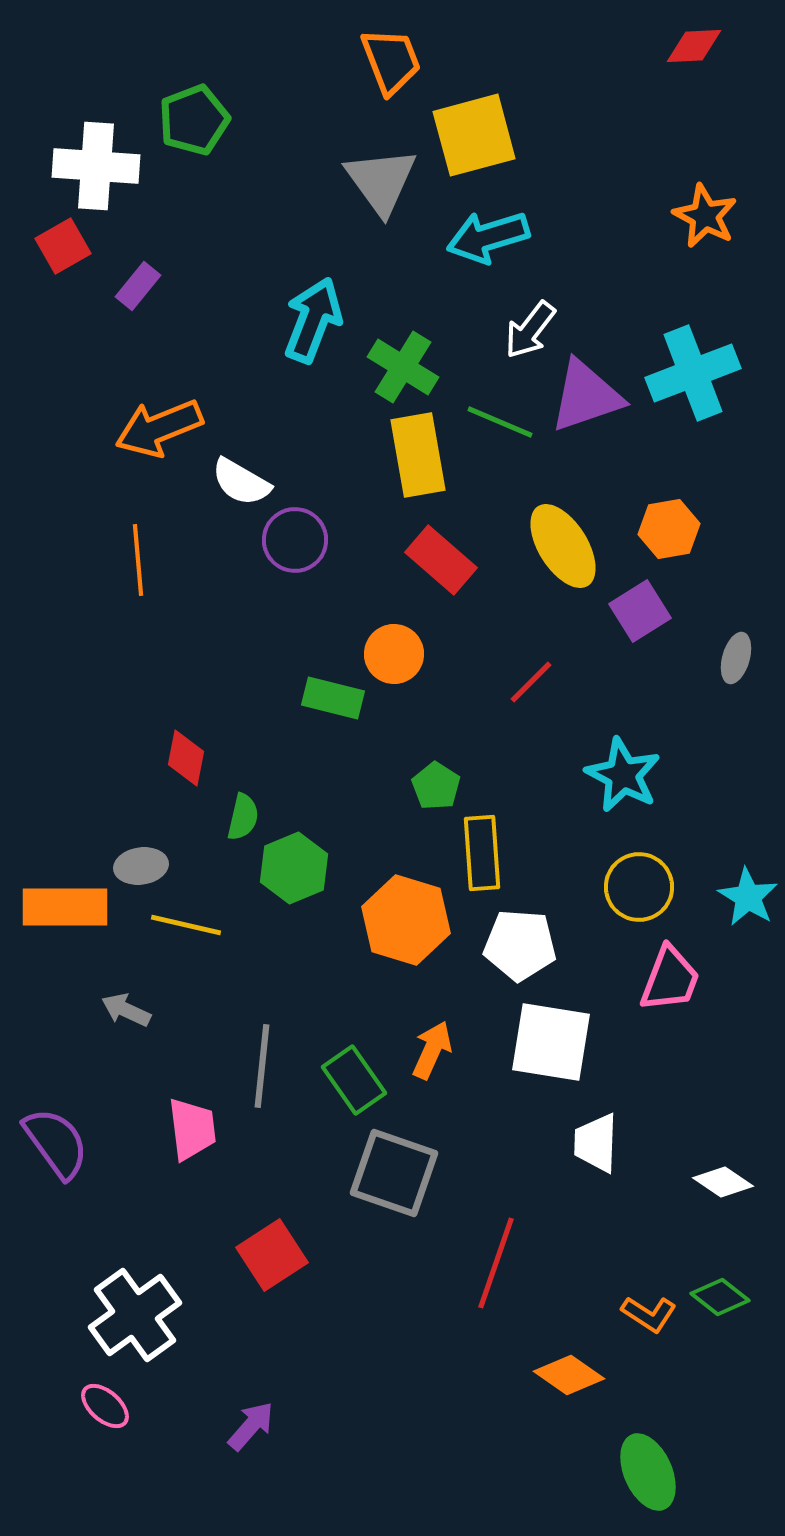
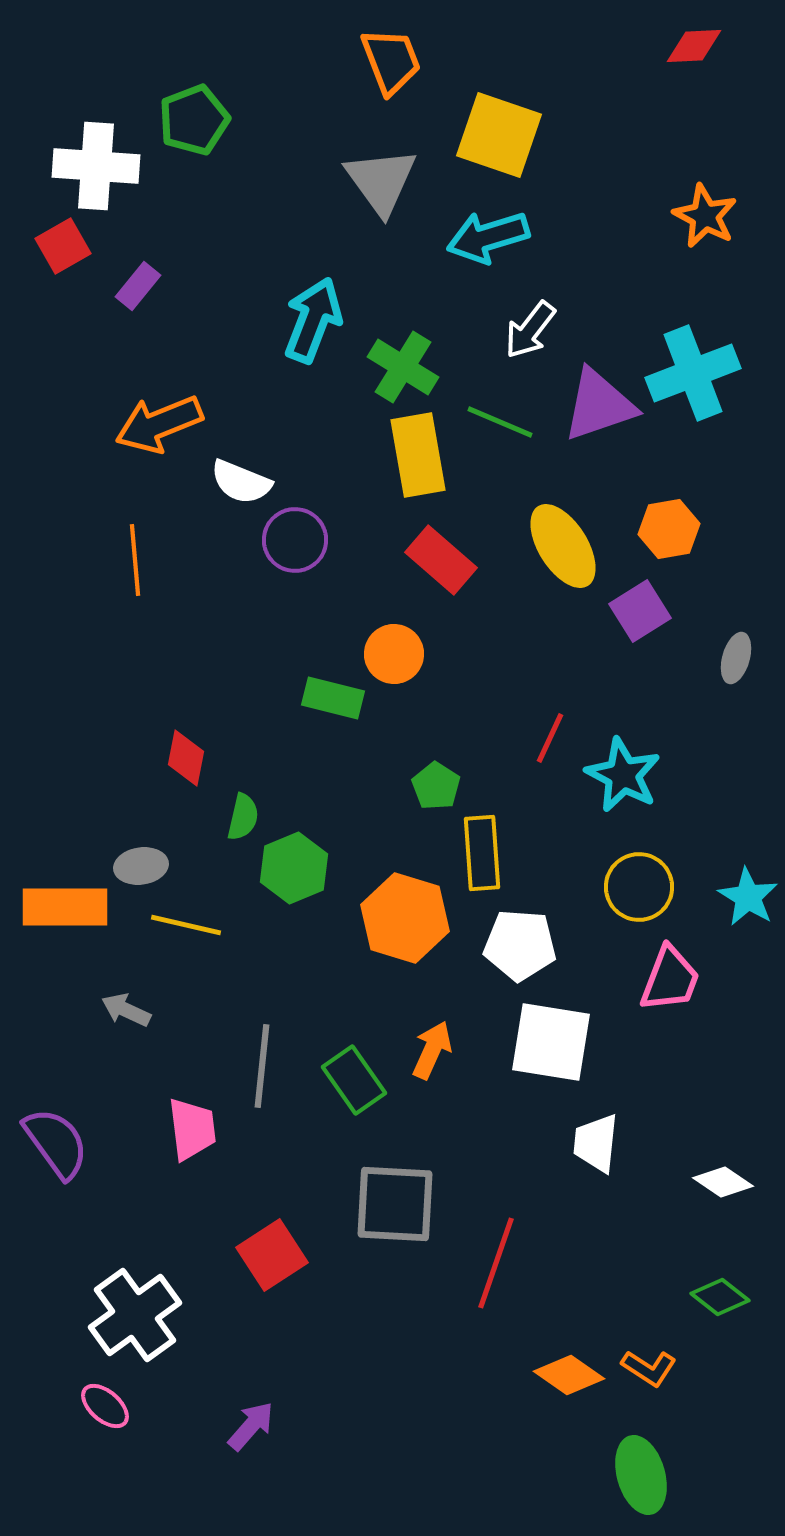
yellow square at (474, 135): moved 25 px right; rotated 34 degrees clockwise
purple triangle at (586, 396): moved 13 px right, 9 px down
orange arrow at (159, 428): moved 4 px up
white semicircle at (241, 482): rotated 8 degrees counterclockwise
orange line at (138, 560): moved 3 px left
red line at (531, 682): moved 19 px right, 56 px down; rotated 20 degrees counterclockwise
orange hexagon at (406, 920): moved 1 px left, 2 px up
white trapezoid at (596, 1143): rotated 4 degrees clockwise
gray square at (394, 1173): moved 1 px right, 31 px down; rotated 16 degrees counterclockwise
orange L-shape at (649, 1314): moved 54 px down
green ellipse at (648, 1472): moved 7 px left, 3 px down; rotated 8 degrees clockwise
